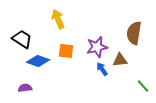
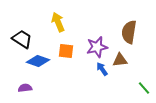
yellow arrow: moved 3 px down
brown semicircle: moved 5 px left, 1 px up
green line: moved 1 px right, 2 px down
